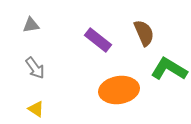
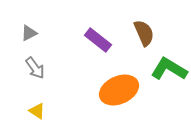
gray triangle: moved 2 px left, 8 px down; rotated 18 degrees counterclockwise
orange ellipse: rotated 15 degrees counterclockwise
yellow triangle: moved 1 px right, 2 px down
